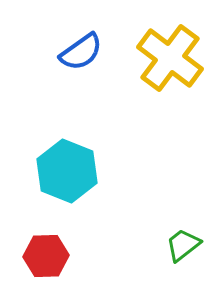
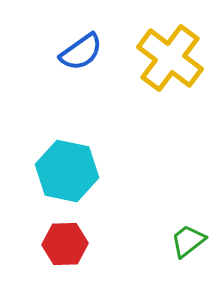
cyan hexagon: rotated 10 degrees counterclockwise
green trapezoid: moved 5 px right, 4 px up
red hexagon: moved 19 px right, 12 px up
